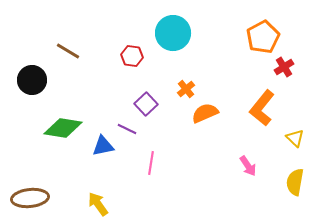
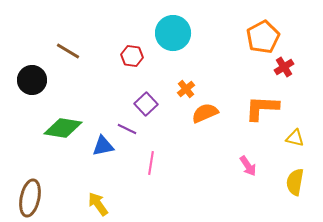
orange L-shape: rotated 54 degrees clockwise
yellow triangle: rotated 30 degrees counterclockwise
brown ellipse: rotated 72 degrees counterclockwise
